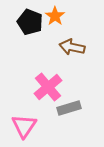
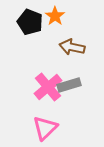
gray rectangle: moved 23 px up
pink triangle: moved 21 px right, 2 px down; rotated 12 degrees clockwise
